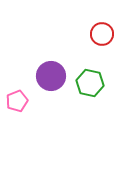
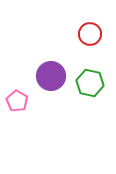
red circle: moved 12 px left
pink pentagon: rotated 20 degrees counterclockwise
